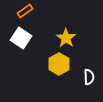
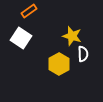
orange rectangle: moved 4 px right
yellow star: moved 6 px right, 2 px up; rotated 18 degrees counterclockwise
white semicircle: moved 6 px left, 23 px up
